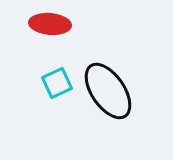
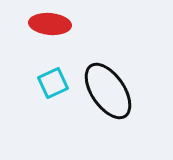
cyan square: moved 4 px left
